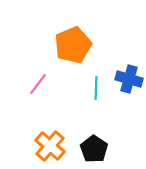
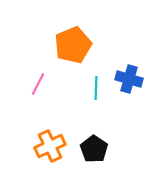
pink line: rotated 10 degrees counterclockwise
orange cross: rotated 24 degrees clockwise
